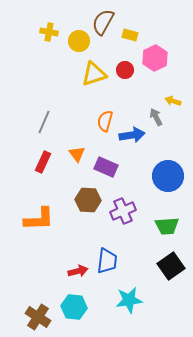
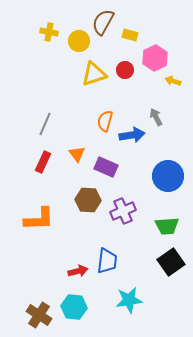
yellow arrow: moved 20 px up
gray line: moved 1 px right, 2 px down
black square: moved 4 px up
brown cross: moved 1 px right, 2 px up
